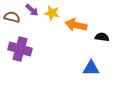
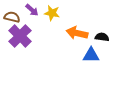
orange arrow: moved 1 px right, 8 px down
purple cross: moved 13 px up; rotated 30 degrees clockwise
blue triangle: moved 13 px up
